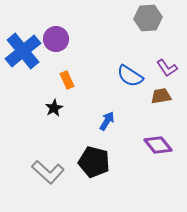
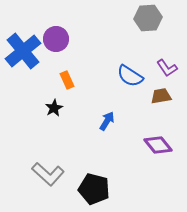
black pentagon: moved 27 px down
gray L-shape: moved 2 px down
